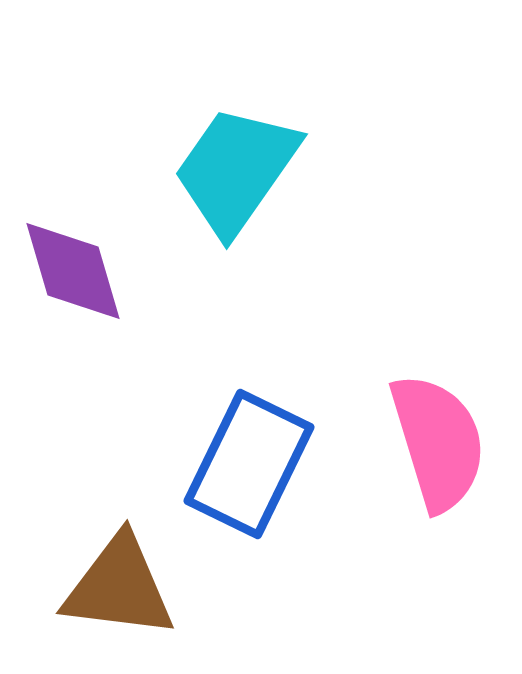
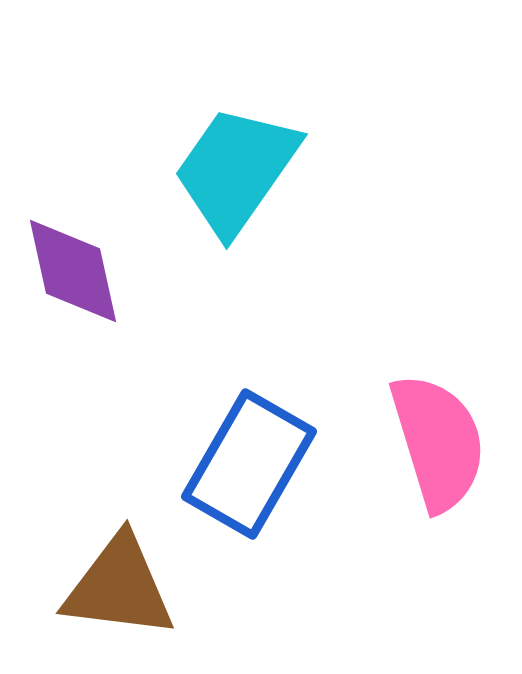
purple diamond: rotated 4 degrees clockwise
blue rectangle: rotated 4 degrees clockwise
